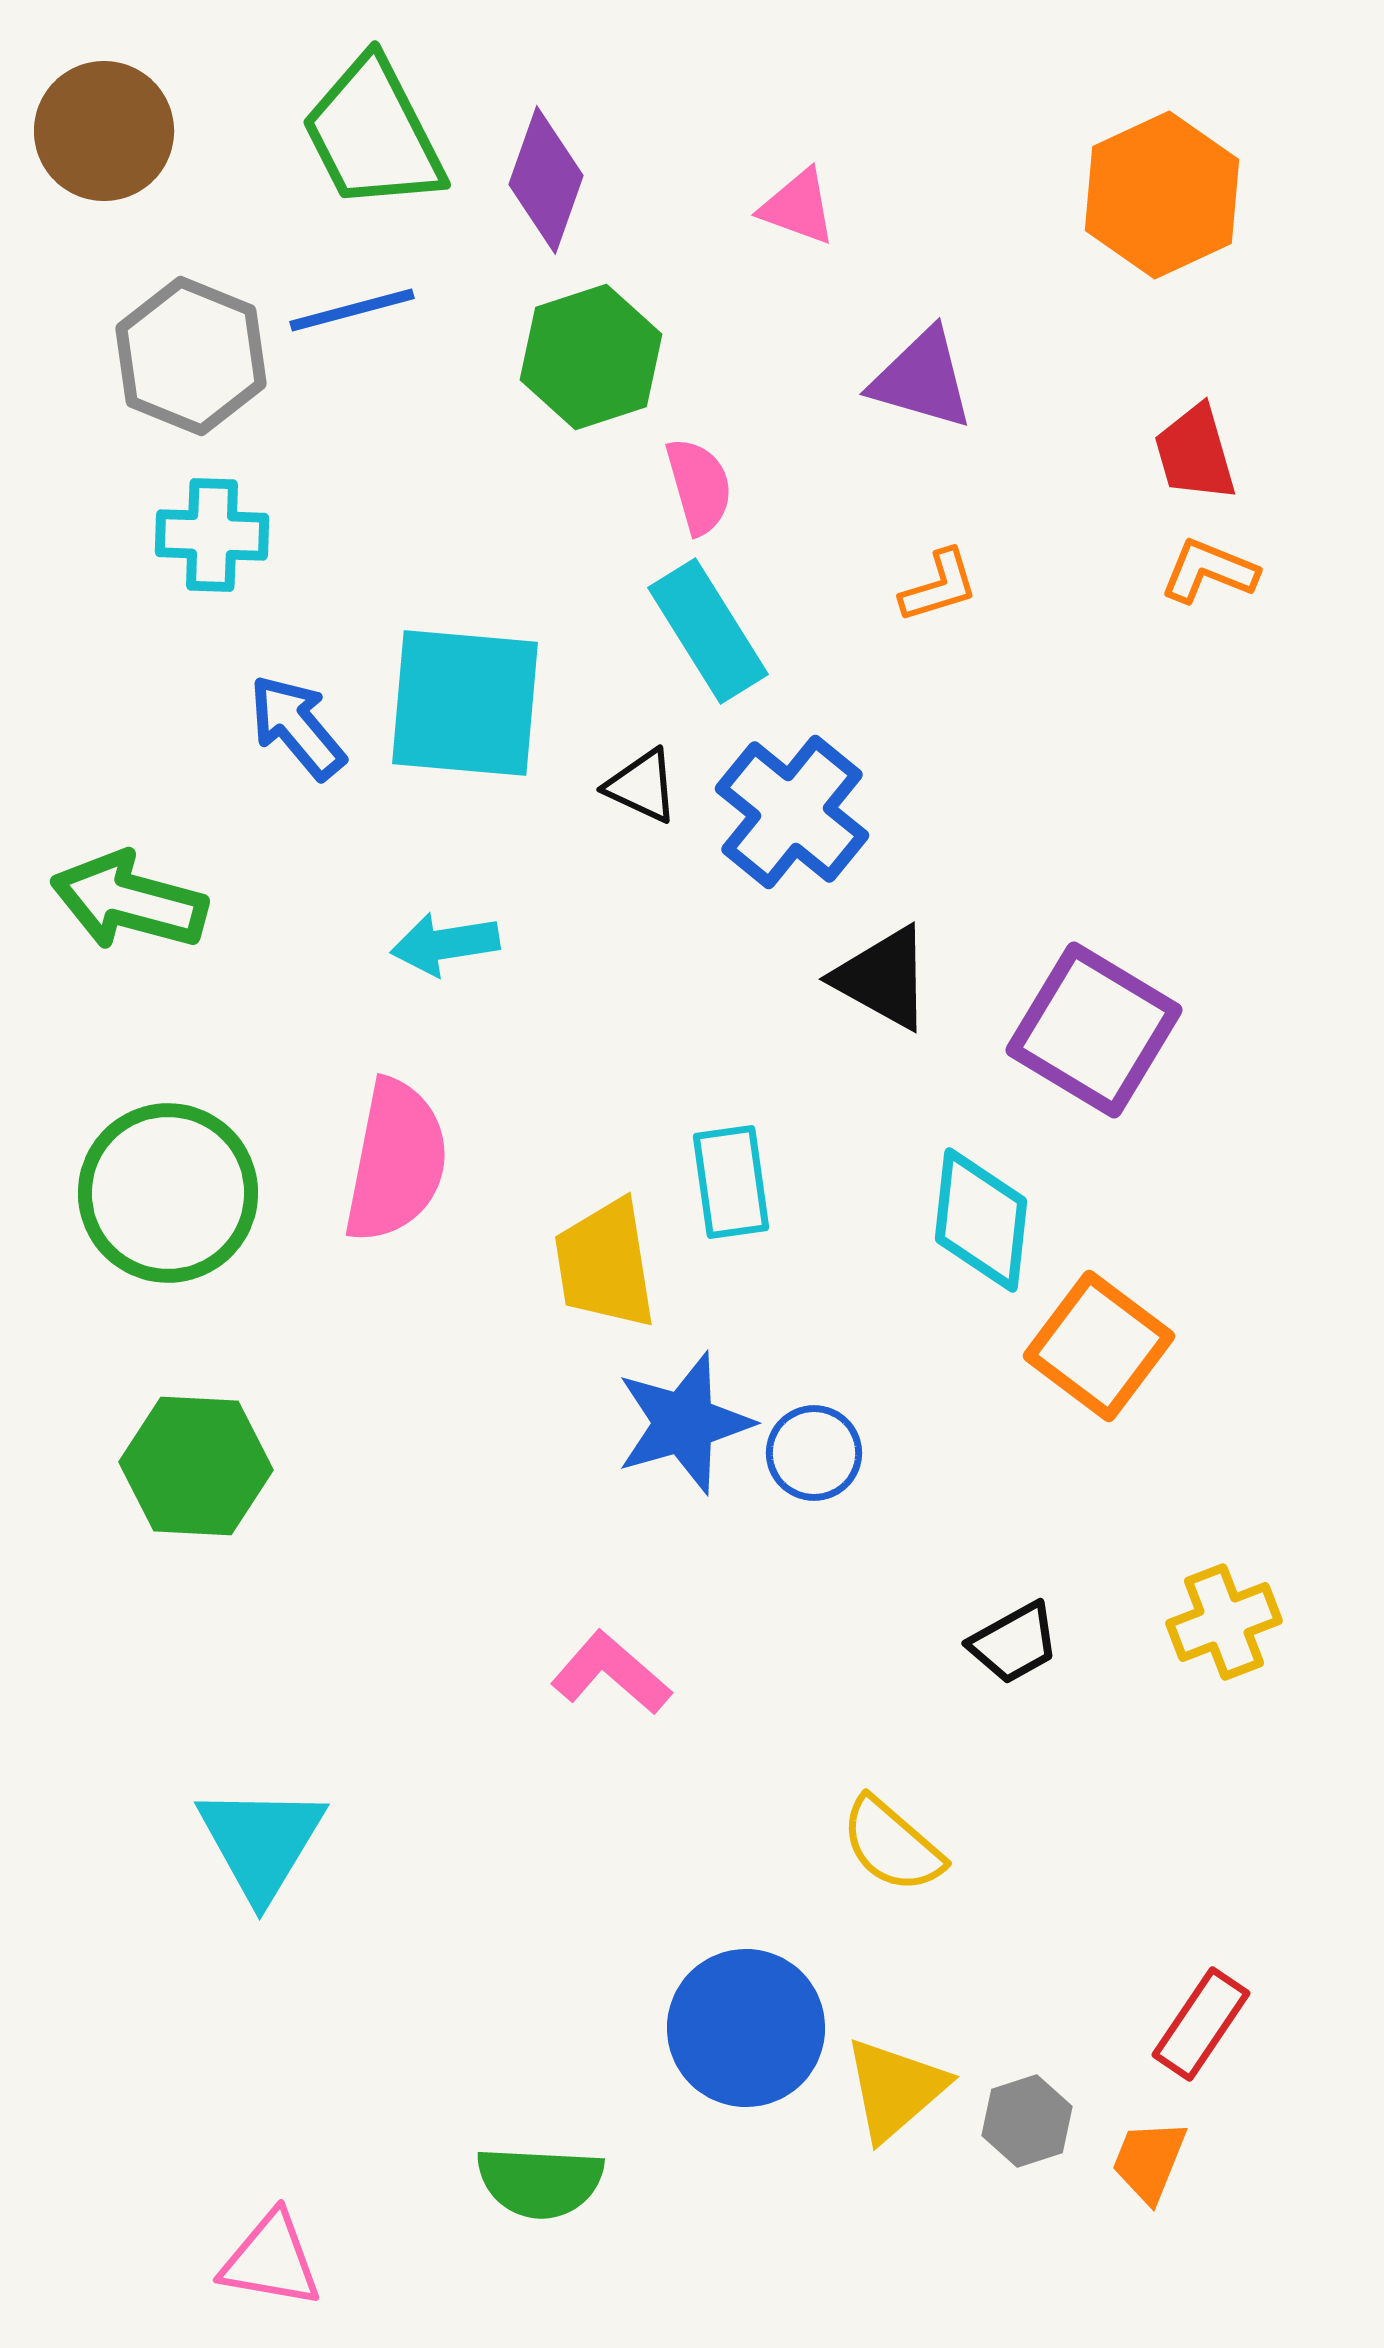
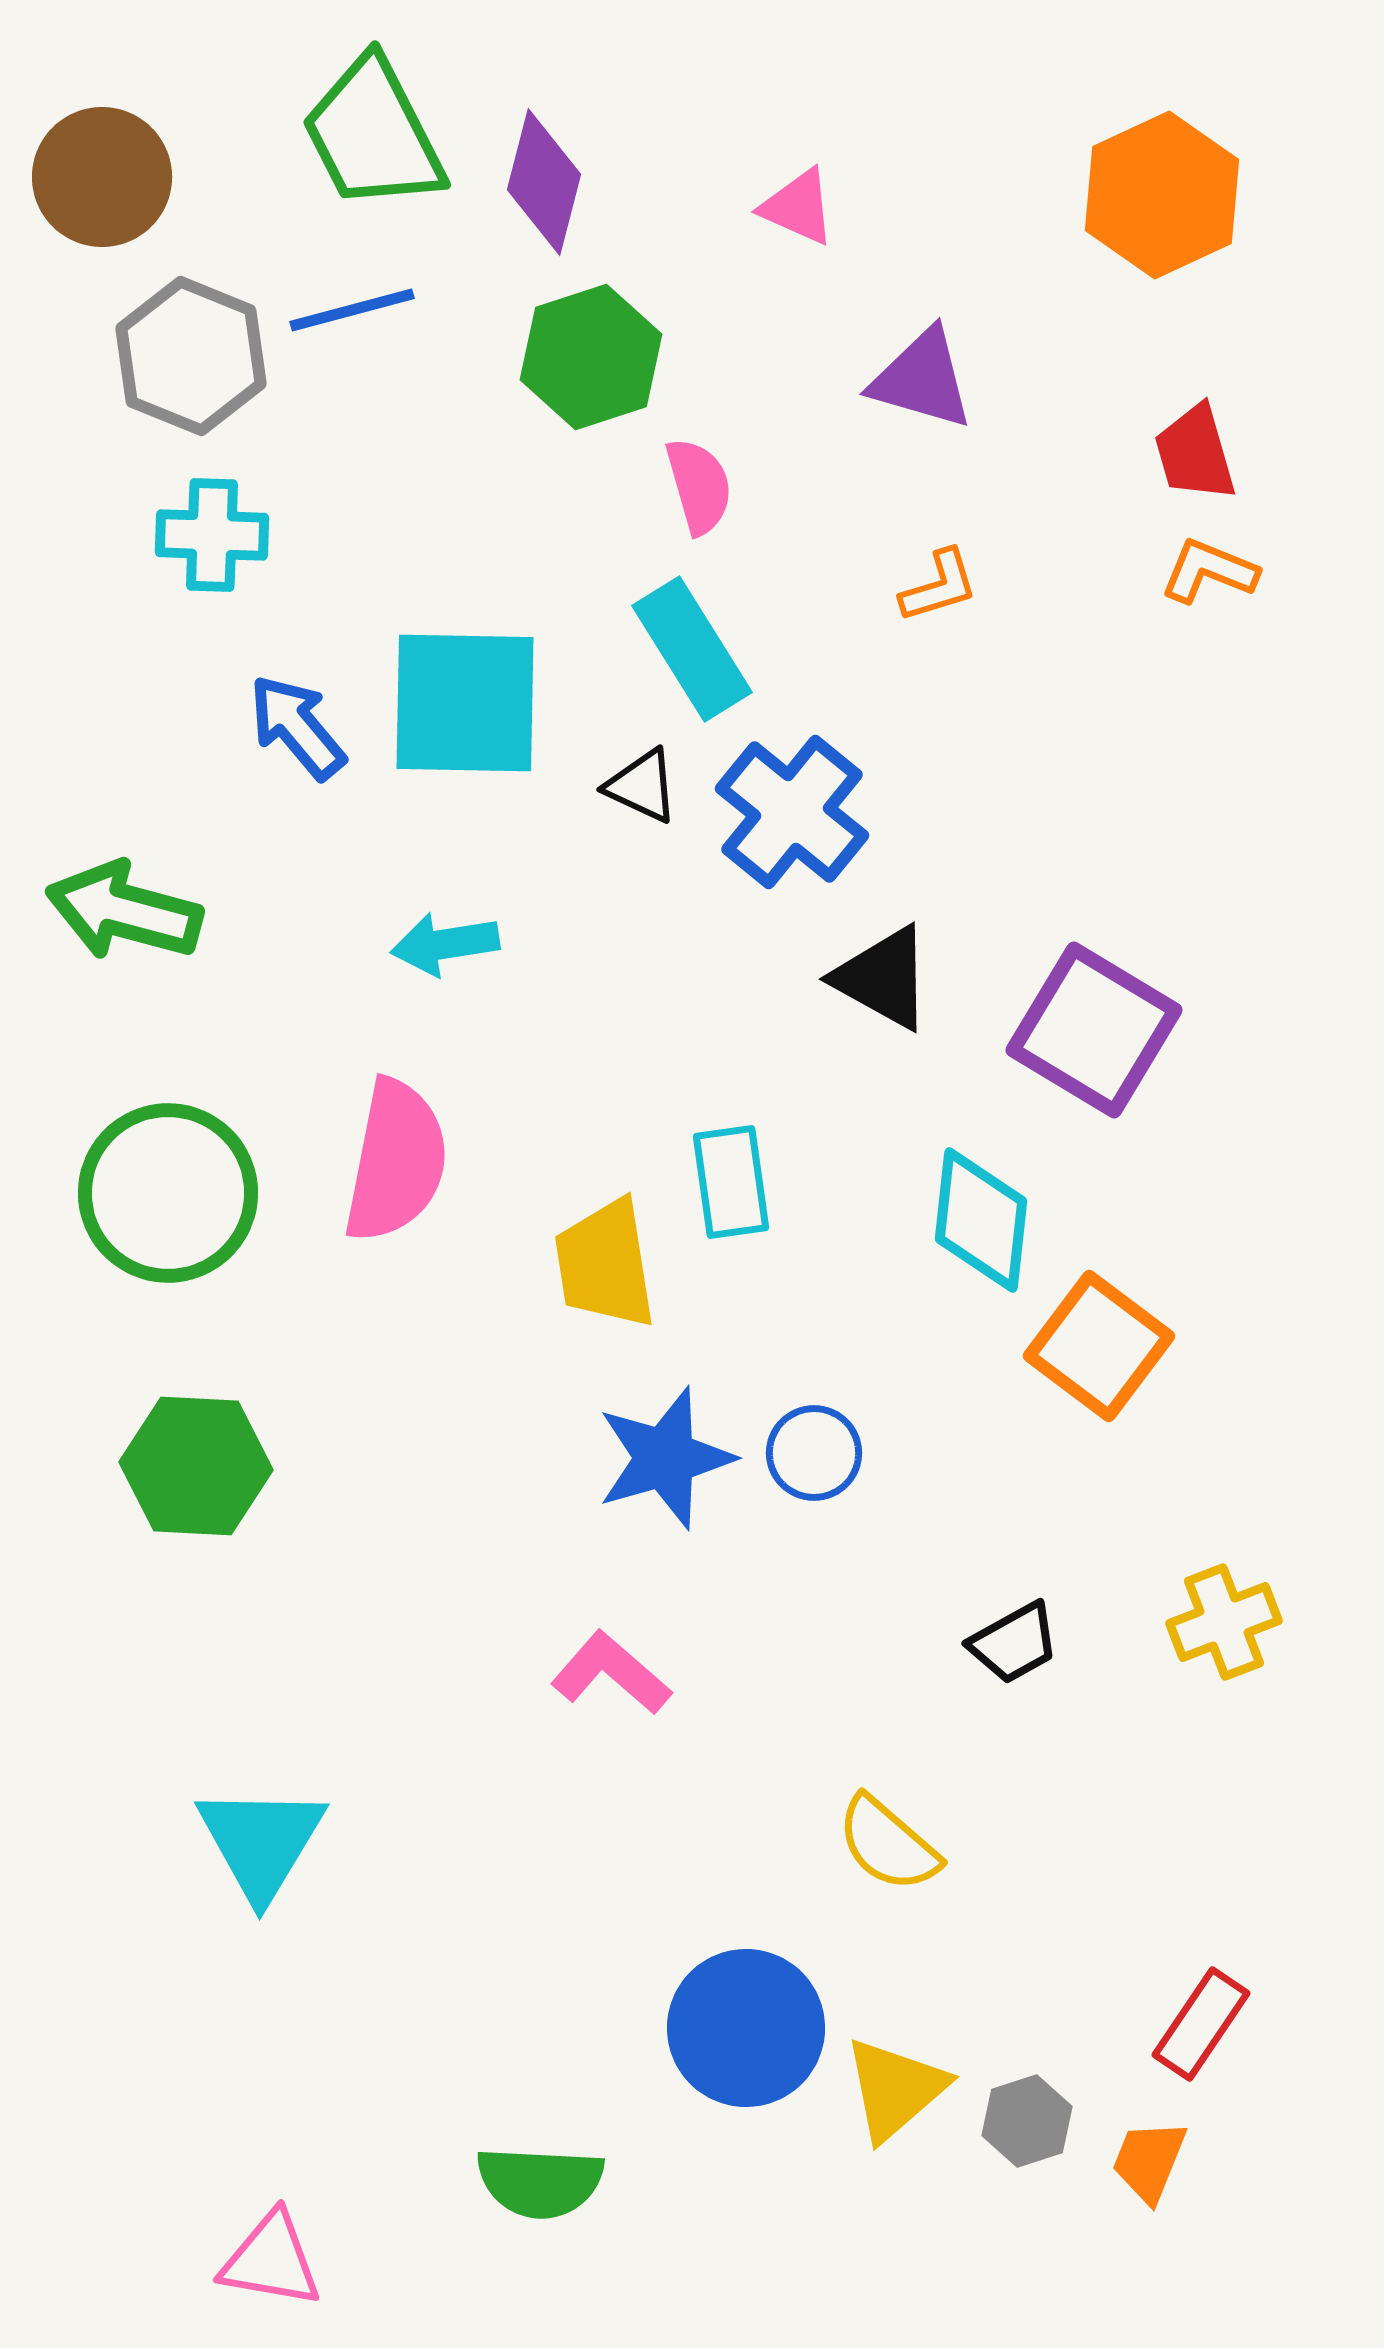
brown circle at (104, 131): moved 2 px left, 46 px down
purple diamond at (546, 180): moved 2 px left, 2 px down; rotated 5 degrees counterclockwise
pink triangle at (798, 207): rotated 4 degrees clockwise
cyan rectangle at (708, 631): moved 16 px left, 18 px down
cyan square at (465, 703): rotated 4 degrees counterclockwise
green arrow at (129, 901): moved 5 px left, 10 px down
blue star at (684, 1423): moved 19 px left, 35 px down
yellow semicircle at (892, 1845): moved 4 px left, 1 px up
